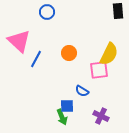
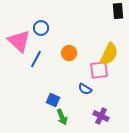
blue circle: moved 6 px left, 16 px down
blue semicircle: moved 3 px right, 2 px up
blue square: moved 14 px left, 6 px up; rotated 24 degrees clockwise
